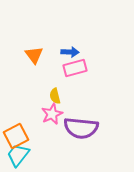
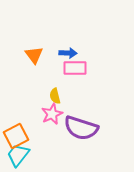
blue arrow: moved 2 px left, 1 px down
pink rectangle: rotated 15 degrees clockwise
purple semicircle: rotated 12 degrees clockwise
